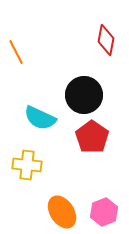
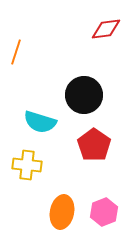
red diamond: moved 11 px up; rotated 72 degrees clockwise
orange line: rotated 45 degrees clockwise
cyan semicircle: moved 4 px down; rotated 8 degrees counterclockwise
red pentagon: moved 2 px right, 8 px down
orange ellipse: rotated 44 degrees clockwise
